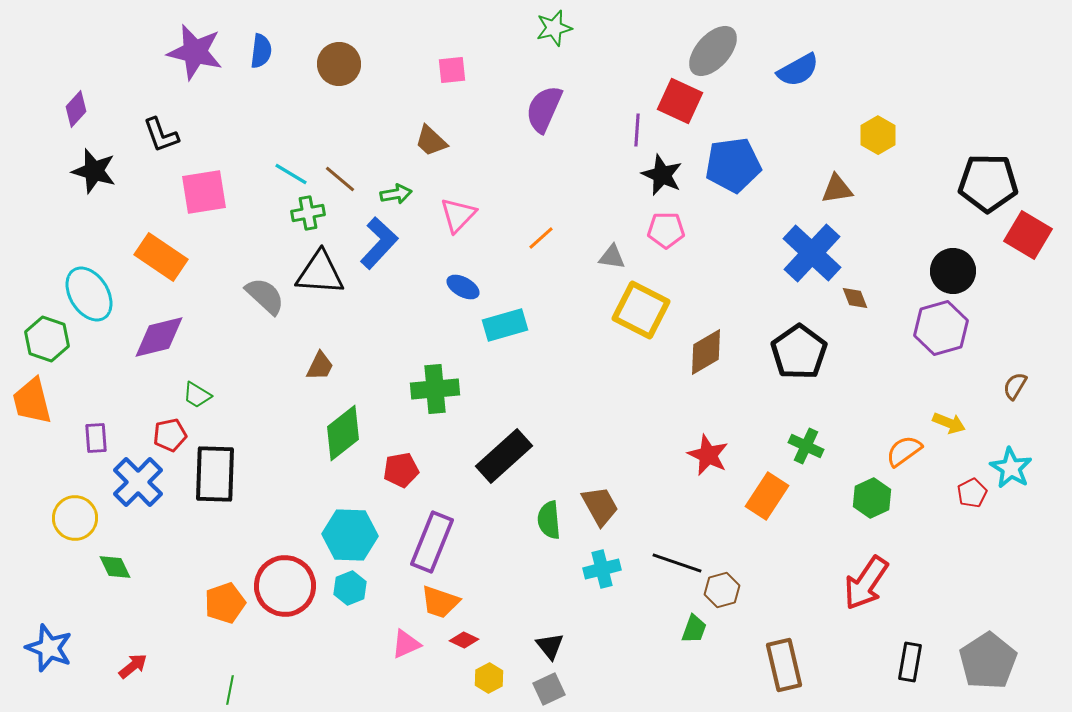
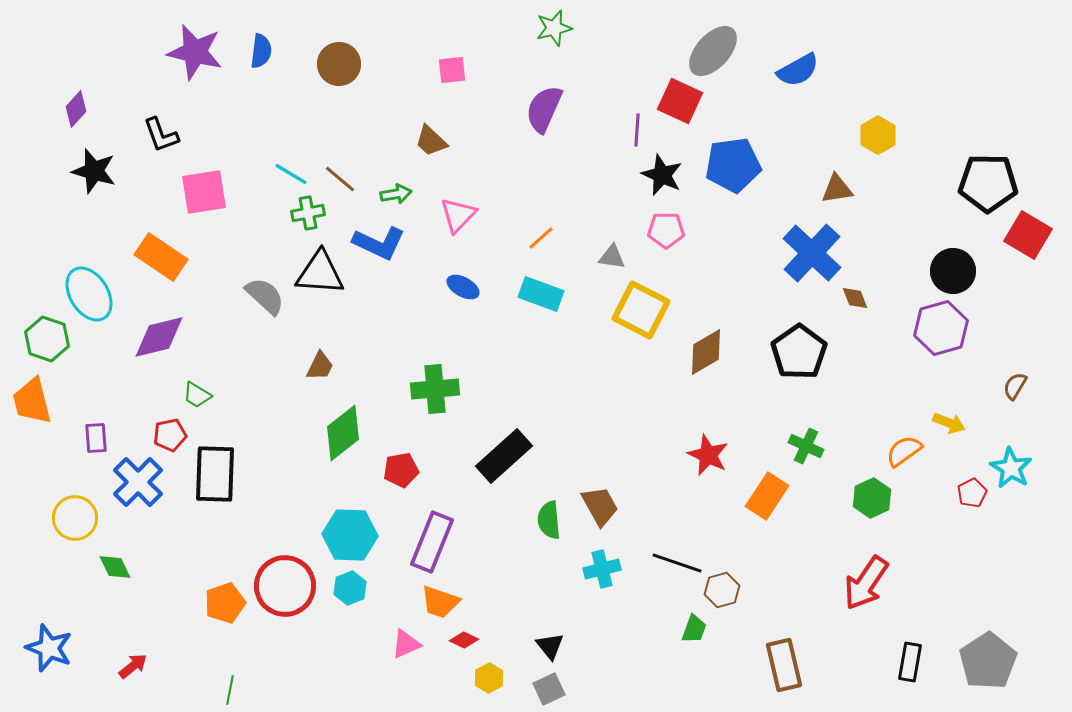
blue L-shape at (379, 243): rotated 72 degrees clockwise
cyan rectangle at (505, 325): moved 36 px right, 31 px up; rotated 36 degrees clockwise
